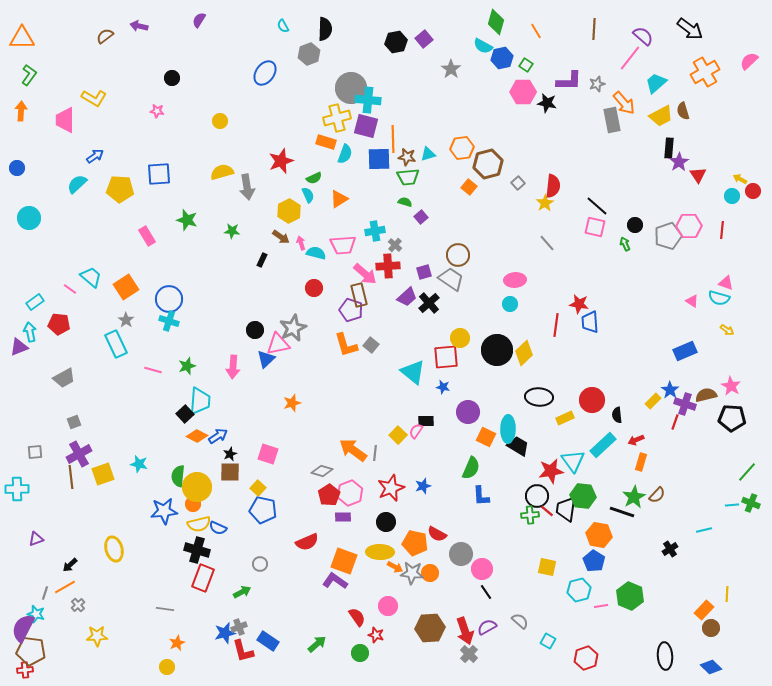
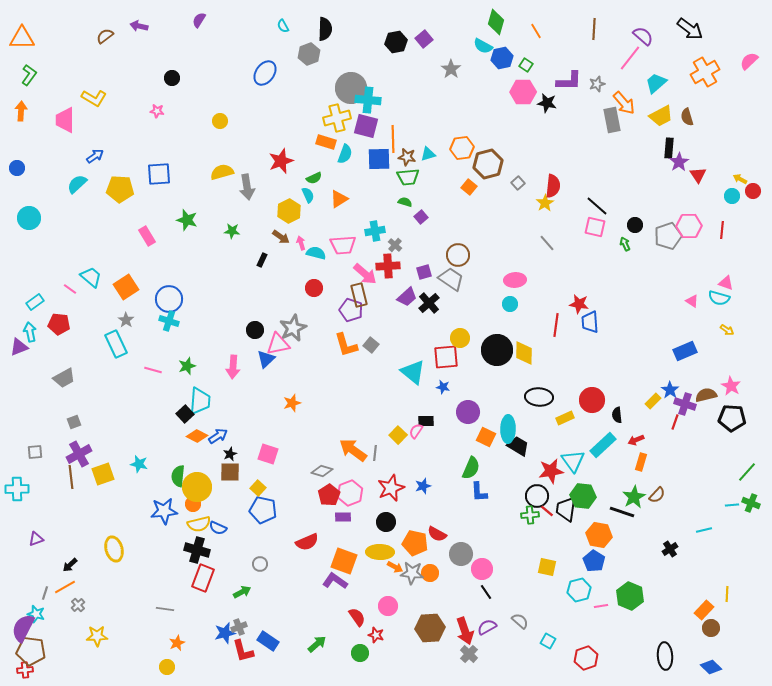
brown semicircle at (683, 111): moved 4 px right, 6 px down
yellow diamond at (524, 353): rotated 45 degrees counterclockwise
blue L-shape at (481, 496): moved 2 px left, 4 px up
